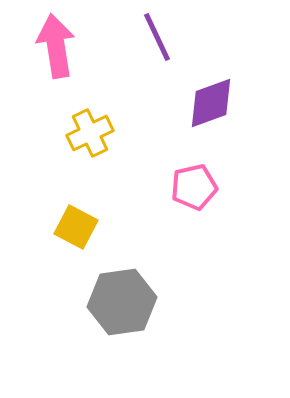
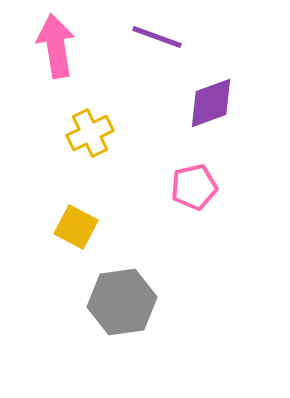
purple line: rotated 45 degrees counterclockwise
